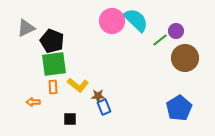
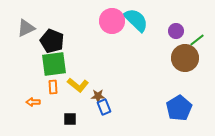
green line: moved 37 px right
